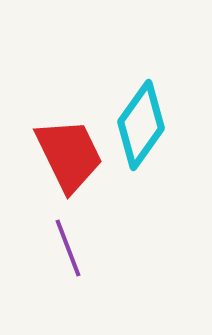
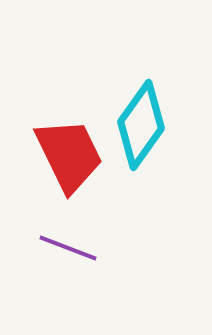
purple line: rotated 48 degrees counterclockwise
